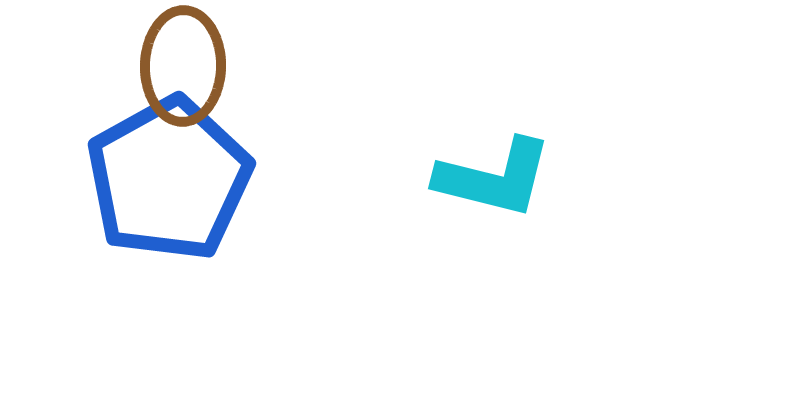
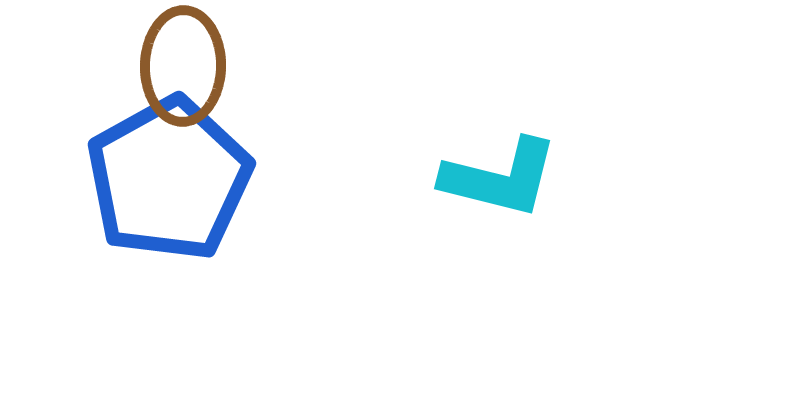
cyan L-shape: moved 6 px right
